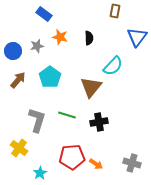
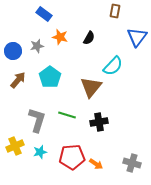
black semicircle: rotated 32 degrees clockwise
yellow cross: moved 4 px left, 2 px up; rotated 30 degrees clockwise
cyan star: moved 21 px up; rotated 16 degrees clockwise
